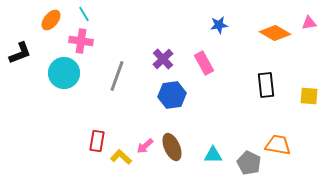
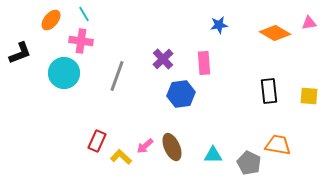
pink rectangle: rotated 25 degrees clockwise
black rectangle: moved 3 px right, 6 px down
blue hexagon: moved 9 px right, 1 px up
red rectangle: rotated 15 degrees clockwise
